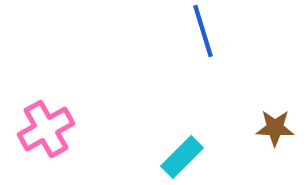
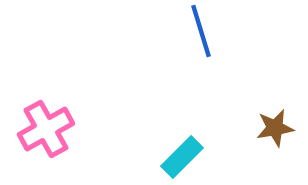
blue line: moved 2 px left
brown star: rotated 12 degrees counterclockwise
